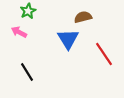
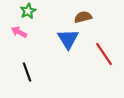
black line: rotated 12 degrees clockwise
